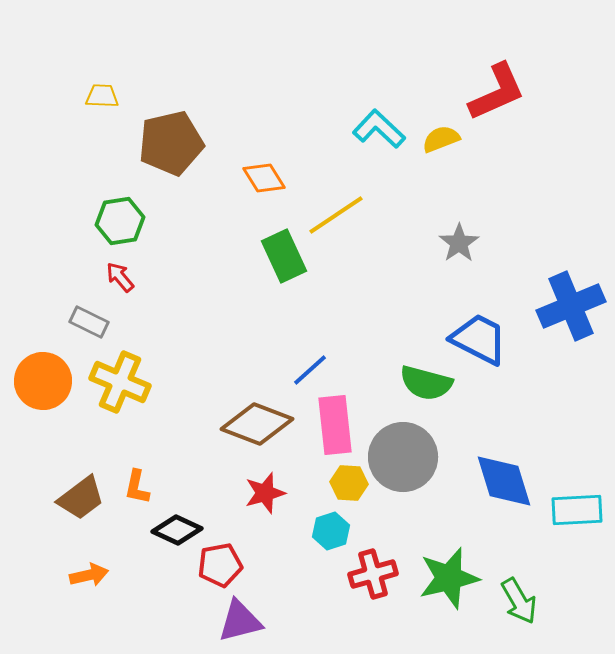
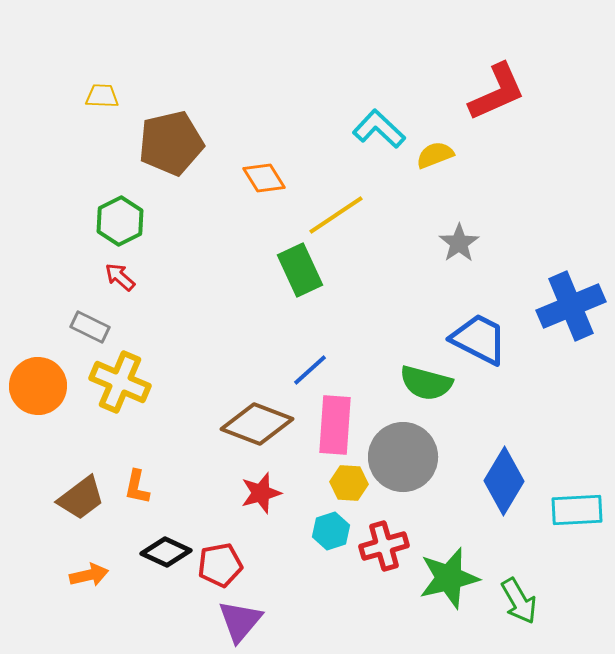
yellow semicircle: moved 6 px left, 16 px down
green hexagon: rotated 18 degrees counterclockwise
green rectangle: moved 16 px right, 14 px down
red arrow: rotated 8 degrees counterclockwise
gray rectangle: moved 1 px right, 5 px down
orange circle: moved 5 px left, 5 px down
pink rectangle: rotated 10 degrees clockwise
blue diamond: rotated 48 degrees clockwise
red star: moved 4 px left
black diamond: moved 11 px left, 22 px down
red cross: moved 11 px right, 28 px up
purple triangle: rotated 36 degrees counterclockwise
